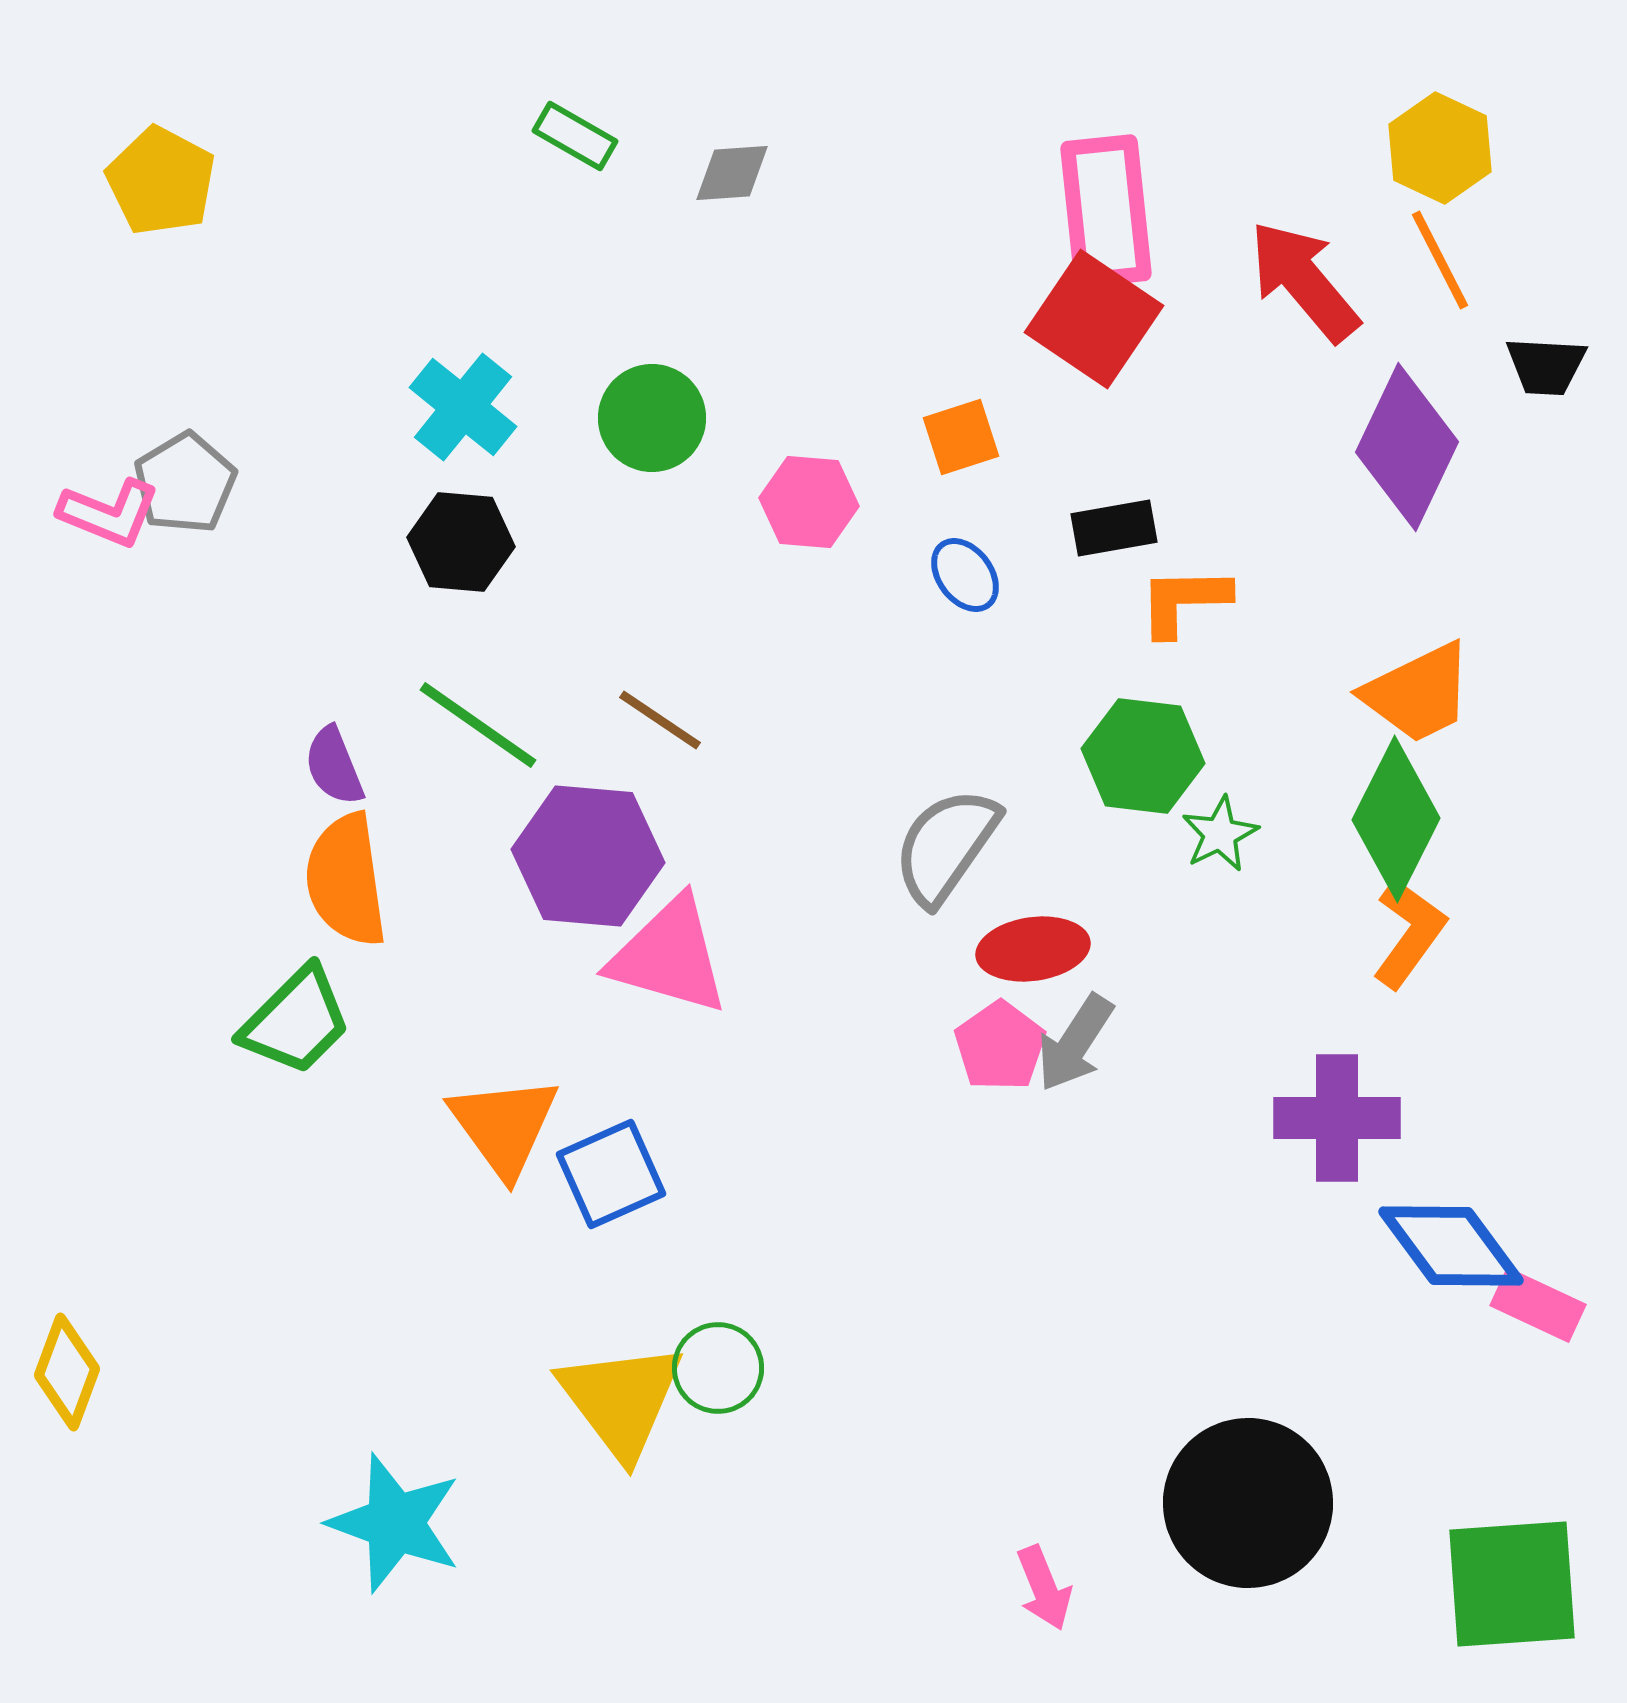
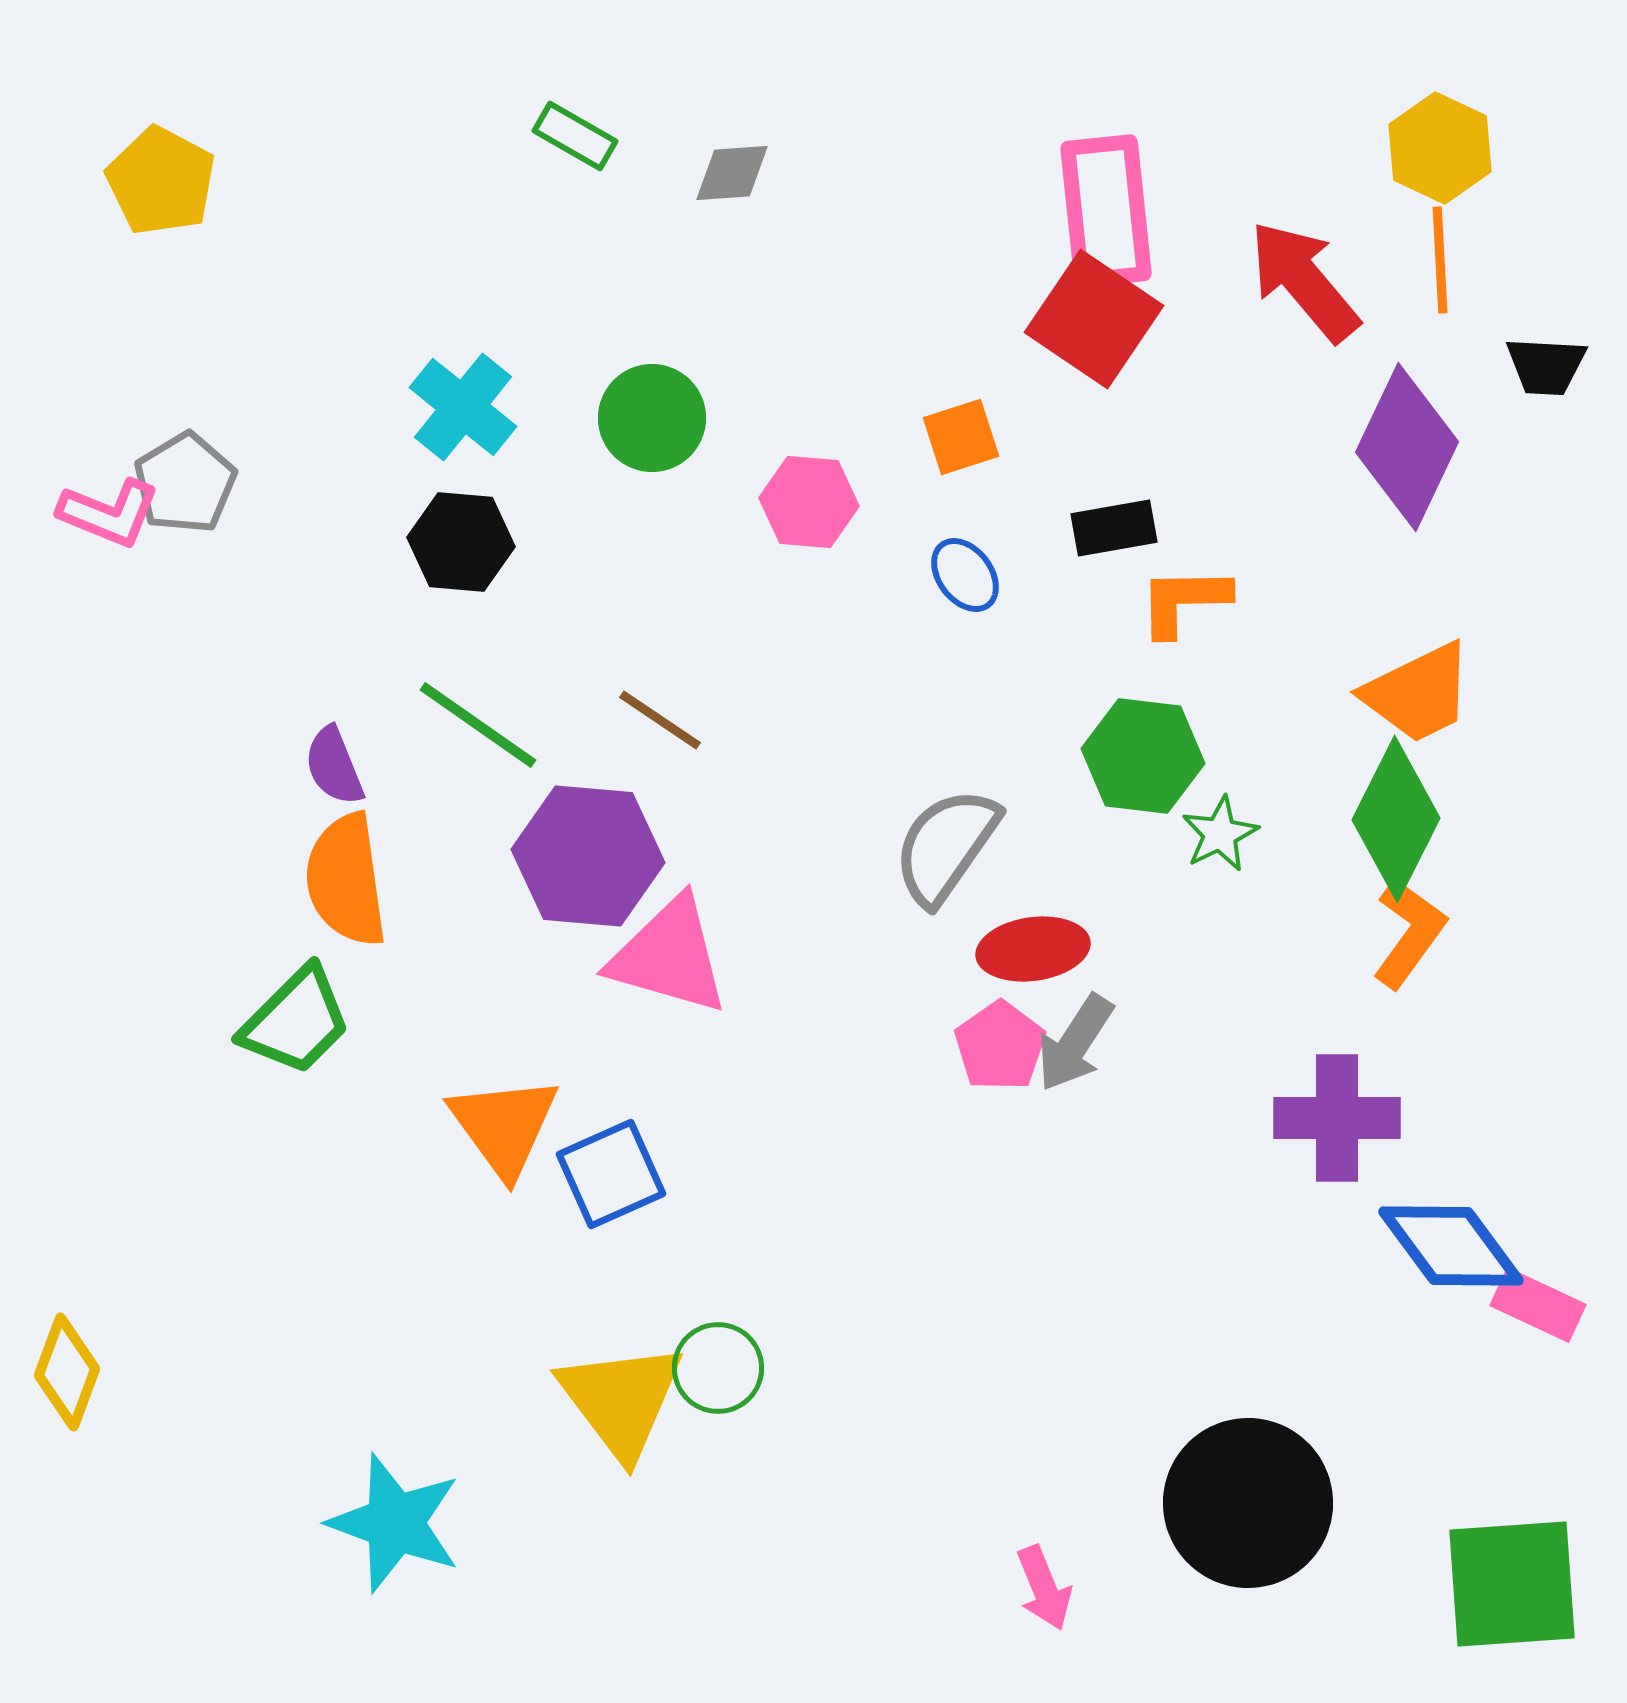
orange line at (1440, 260): rotated 24 degrees clockwise
